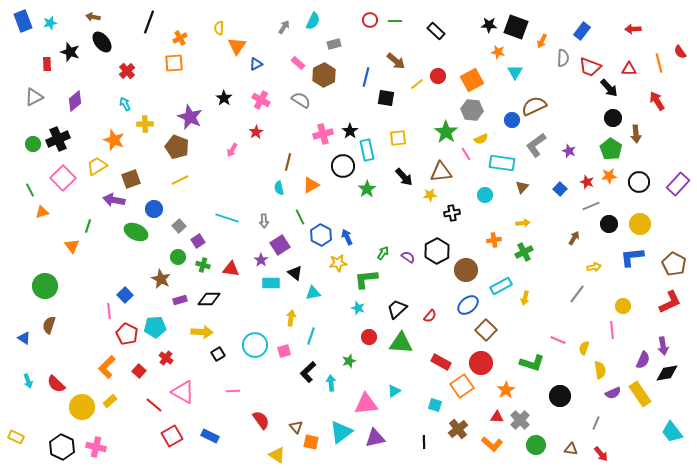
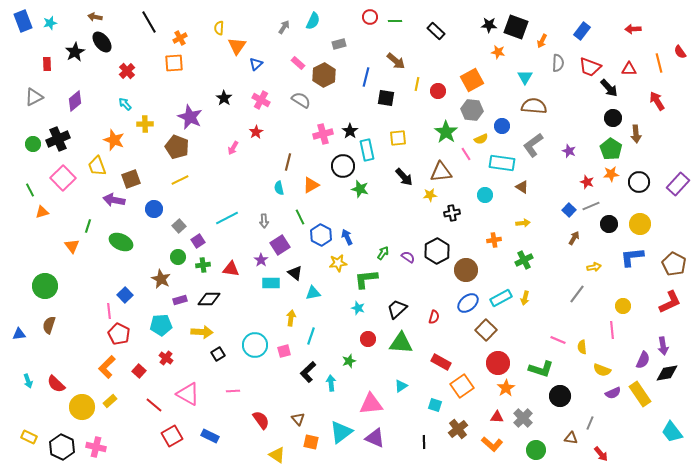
brown arrow at (93, 17): moved 2 px right
red circle at (370, 20): moved 3 px up
black line at (149, 22): rotated 50 degrees counterclockwise
gray rectangle at (334, 44): moved 5 px right
black star at (70, 52): moved 5 px right; rotated 24 degrees clockwise
gray semicircle at (563, 58): moved 5 px left, 5 px down
blue triangle at (256, 64): rotated 16 degrees counterclockwise
cyan triangle at (515, 72): moved 10 px right, 5 px down
red circle at (438, 76): moved 15 px down
yellow line at (417, 84): rotated 40 degrees counterclockwise
cyan arrow at (125, 104): rotated 16 degrees counterclockwise
brown semicircle at (534, 106): rotated 30 degrees clockwise
blue circle at (512, 120): moved 10 px left, 6 px down
gray L-shape at (536, 145): moved 3 px left
pink arrow at (232, 150): moved 1 px right, 2 px up
yellow trapezoid at (97, 166): rotated 80 degrees counterclockwise
orange star at (609, 176): moved 2 px right, 2 px up
brown triangle at (522, 187): rotated 40 degrees counterclockwise
green star at (367, 189): moved 7 px left; rotated 24 degrees counterclockwise
blue square at (560, 189): moved 9 px right, 21 px down
cyan line at (227, 218): rotated 45 degrees counterclockwise
green ellipse at (136, 232): moved 15 px left, 10 px down
green cross at (524, 252): moved 8 px down
green cross at (203, 265): rotated 24 degrees counterclockwise
cyan rectangle at (501, 286): moved 12 px down
blue ellipse at (468, 305): moved 2 px up
red semicircle at (430, 316): moved 4 px right, 1 px down; rotated 24 degrees counterclockwise
cyan pentagon at (155, 327): moved 6 px right, 2 px up
red pentagon at (127, 334): moved 8 px left
red circle at (369, 337): moved 1 px left, 2 px down
blue triangle at (24, 338): moved 5 px left, 4 px up; rotated 40 degrees counterclockwise
yellow semicircle at (584, 348): moved 2 px left, 1 px up; rotated 24 degrees counterclockwise
red circle at (481, 363): moved 17 px right
green L-shape at (532, 363): moved 9 px right, 6 px down
yellow semicircle at (600, 370): moved 2 px right; rotated 120 degrees clockwise
orange star at (506, 390): moved 2 px up
cyan triangle at (394, 391): moved 7 px right, 5 px up
pink triangle at (183, 392): moved 5 px right, 2 px down
pink triangle at (366, 404): moved 5 px right
gray cross at (520, 420): moved 3 px right, 2 px up
gray line at (596, 423): moved 6 px left
brown triangle at (296, 427): moved 2 px right, 8 px up
yellow rectangle at (16, 437): moved 13 px right
purple triangle at (375, 438): rotated 35 degrees clockwise
green circle at (536, 445): moved 5 px down
brown triangle at (571, 449): moved 11 px up
